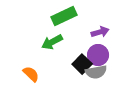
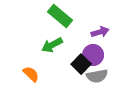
green rectangle: moved 4 px left; rotated 65 degrees clockwise
green arrow: moved 3 px down
purple circle: moved 5 px left
black square: moved 1 px left
gray semicircle: moved 1 px right, 4 px down
